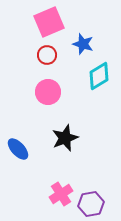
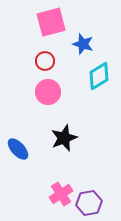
pink square: moved 2 px right; rotated 8 degrees clockwise
red circle: moved 2 px left, 6 px down
black star: moved 1 px left
purple hexagon: moved 2 px left, 1 px up
